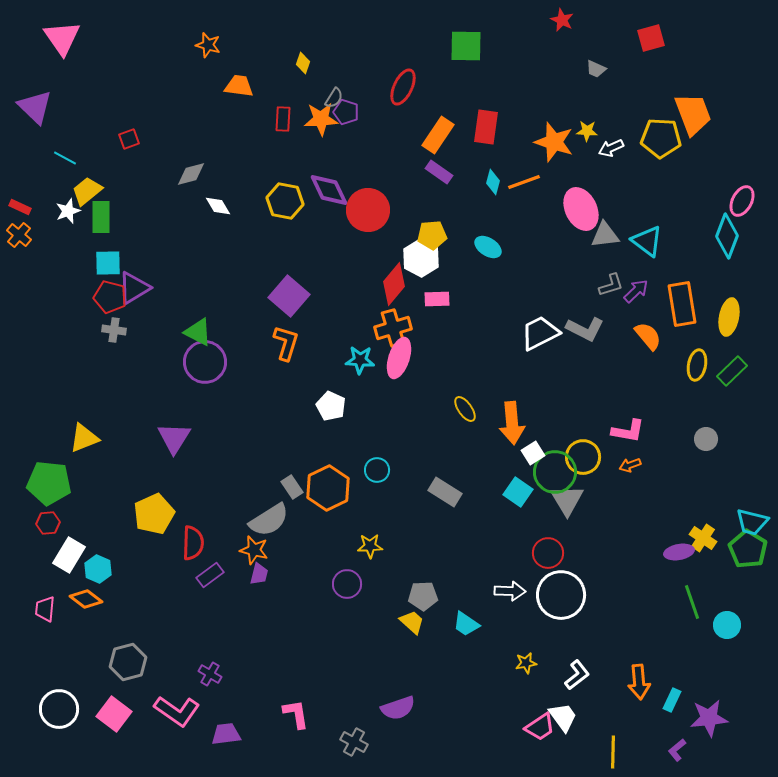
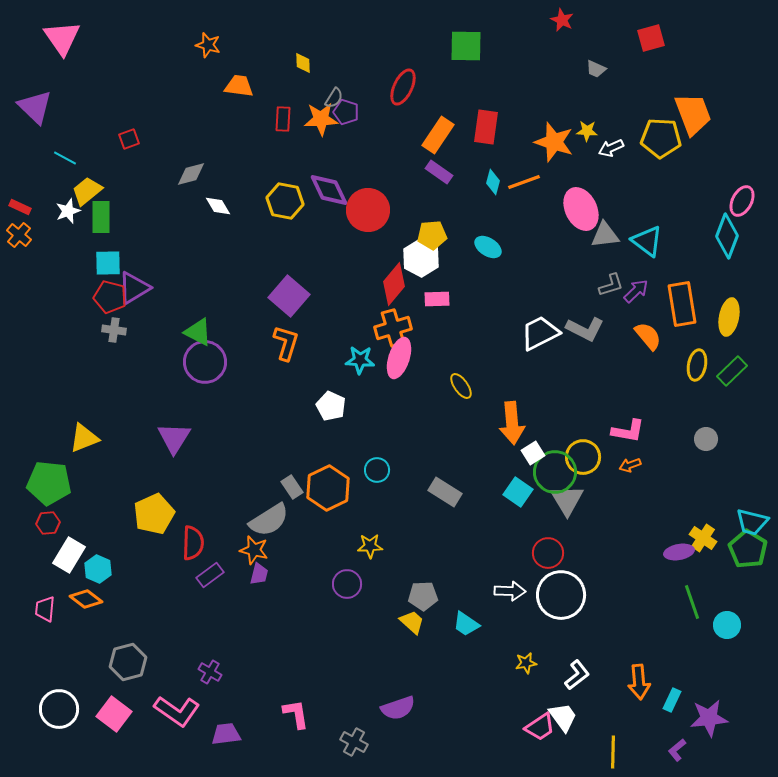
yellow diamond at (303, 63): rotated 20 degrees counterclockwise
yellow ellipse at (465, 409): moved 4 px left, 23 px up
purple cross at (210, 674): moved 2 px up
